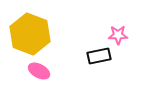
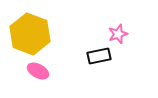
pink star: moved 1 px up; rotated 18 degrees counterclockwise
pink ellipse: moved 1 px left
